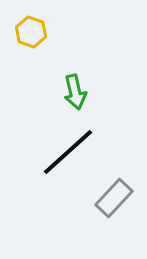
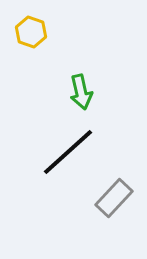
green arrow: moved 6 px right
